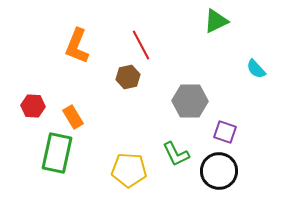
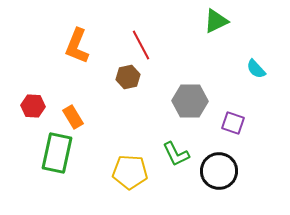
purple square: moved 8 px right, 9 px up
yellow pentagon: moved 1 px right, 2 px down
